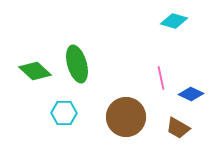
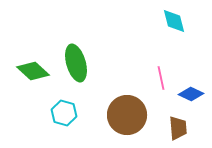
cyan diamond: rotated 60 degrees clockwise
green ellipse: moved 1 px left, 1 px up
green diamond: moved 2 px left
cyan hexagon: rotated 15 degrees clockwise
brown circle: moved 1 px right, 2 px up
brown trapezoid: rotated 125 degrees counterclockwise
